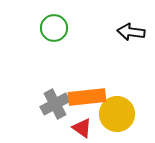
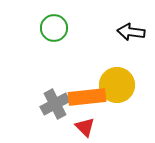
yellow circle: moved 29 px up
red triangle: moved 3 px right, 1 px up; rotated 10 degrees clockwise
